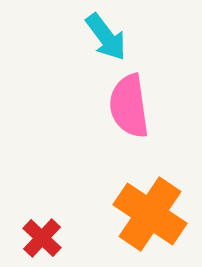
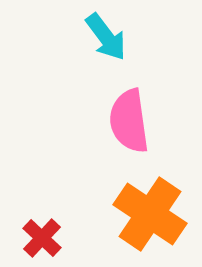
pink semicircle: moved 15 px down
